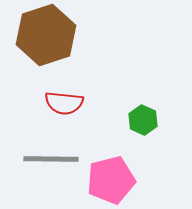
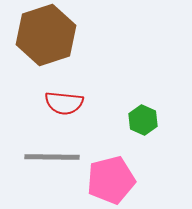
gray line: moved 1 px right, 2 px up
